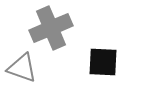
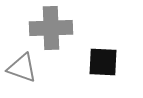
gray cross: rotated 21 degrees clockwise
